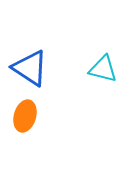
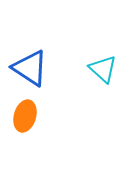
cyan triangle: rotated 28 degrees clockwise
